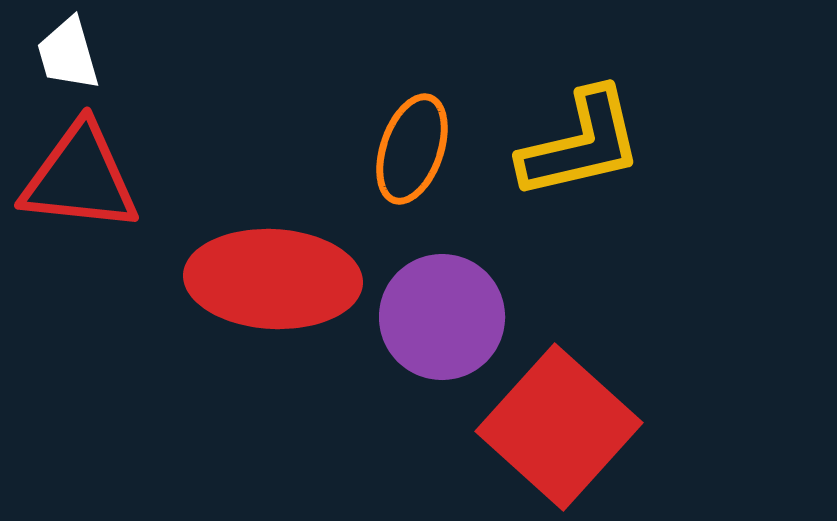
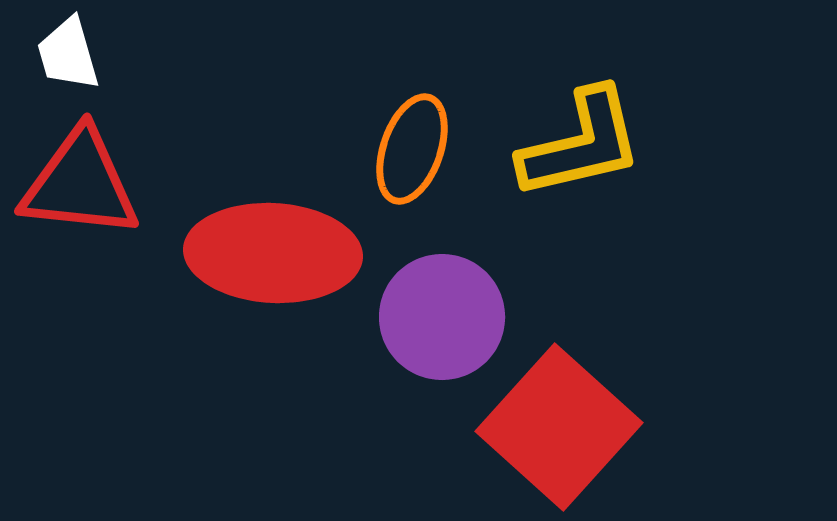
red triangle: moved 6 px down
red ellipse: moved 26 px up
